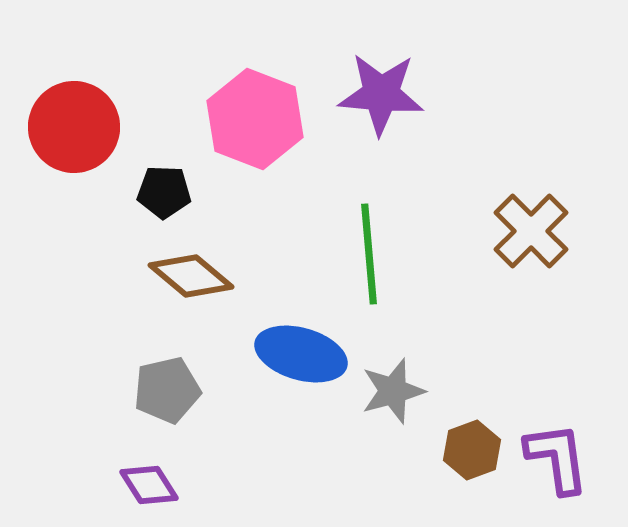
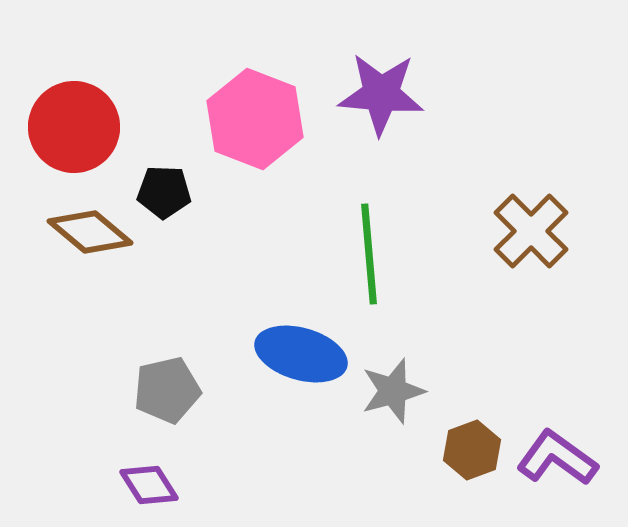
brown diamond: moved 101 px left, 44 px up
purple L-shape: rotated 46 degrees counterclockwise
